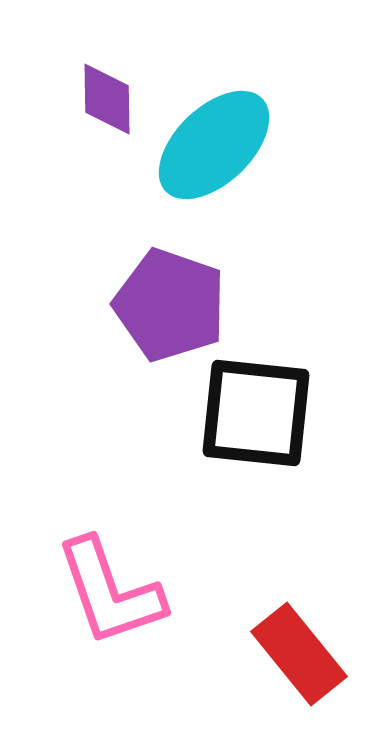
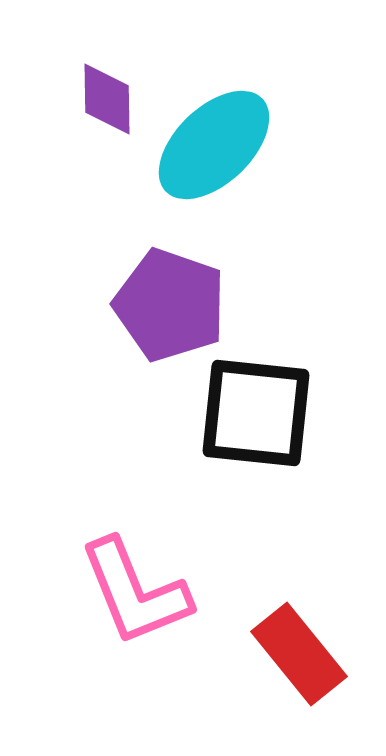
pink L-shape: moved 25 px right; rotated 3 degrees counterclockwise
